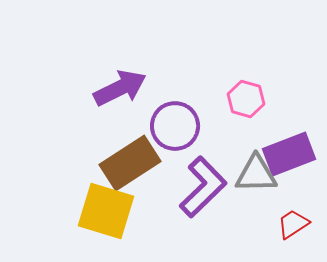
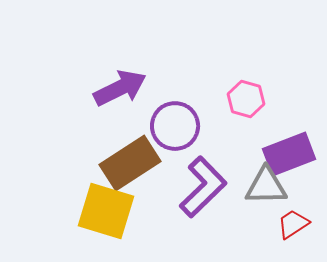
gray triangle: moved 10 px right, 12 px down
